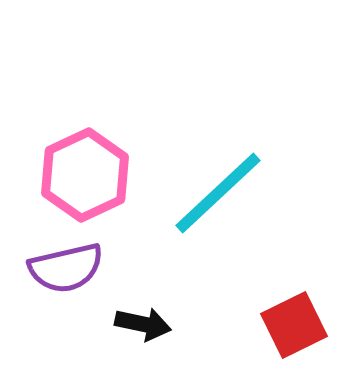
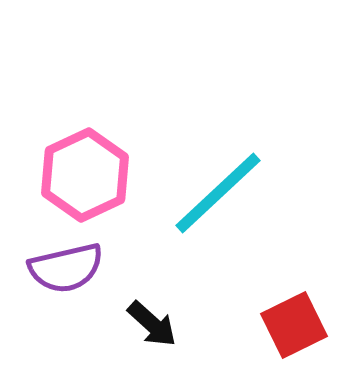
black arrow: moved 9 px right; rotated 30 degrees clockwise
